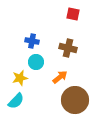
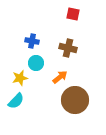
cyan circle: moved 1 px down
